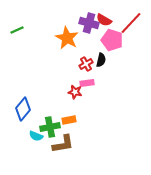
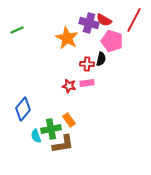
red line: moved 3 px right, 3 px up; rotated 15 degrees counterclockwise
pink pentagon: moved 1 px down
black semicircle: moved 1 px up
red cross: moved 1 px right; rotated 32 degrees clockwise
red star: moved 6 px left, 6 px up
orange rectangle: rotated 64 degrees clockwise
green cross: moved 1 px right, 2 px down
cyan semicircle: rotated 48 degrees clockwise
